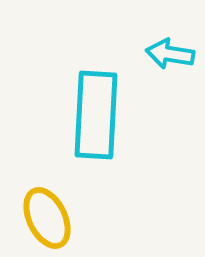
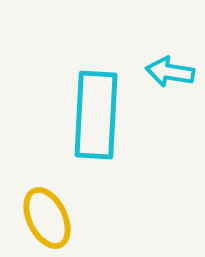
cyan arrow: moved 18 px down
